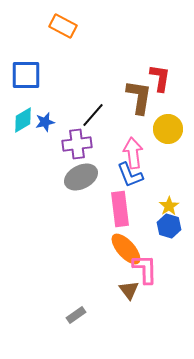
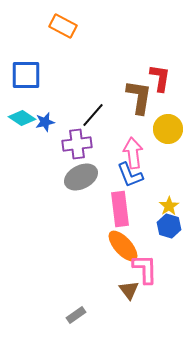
cyan diamond: moved 1 px left, 2 px up; rotated 64 degrees clockwise
orange ellipse: moved 3 px left, 3 px up
